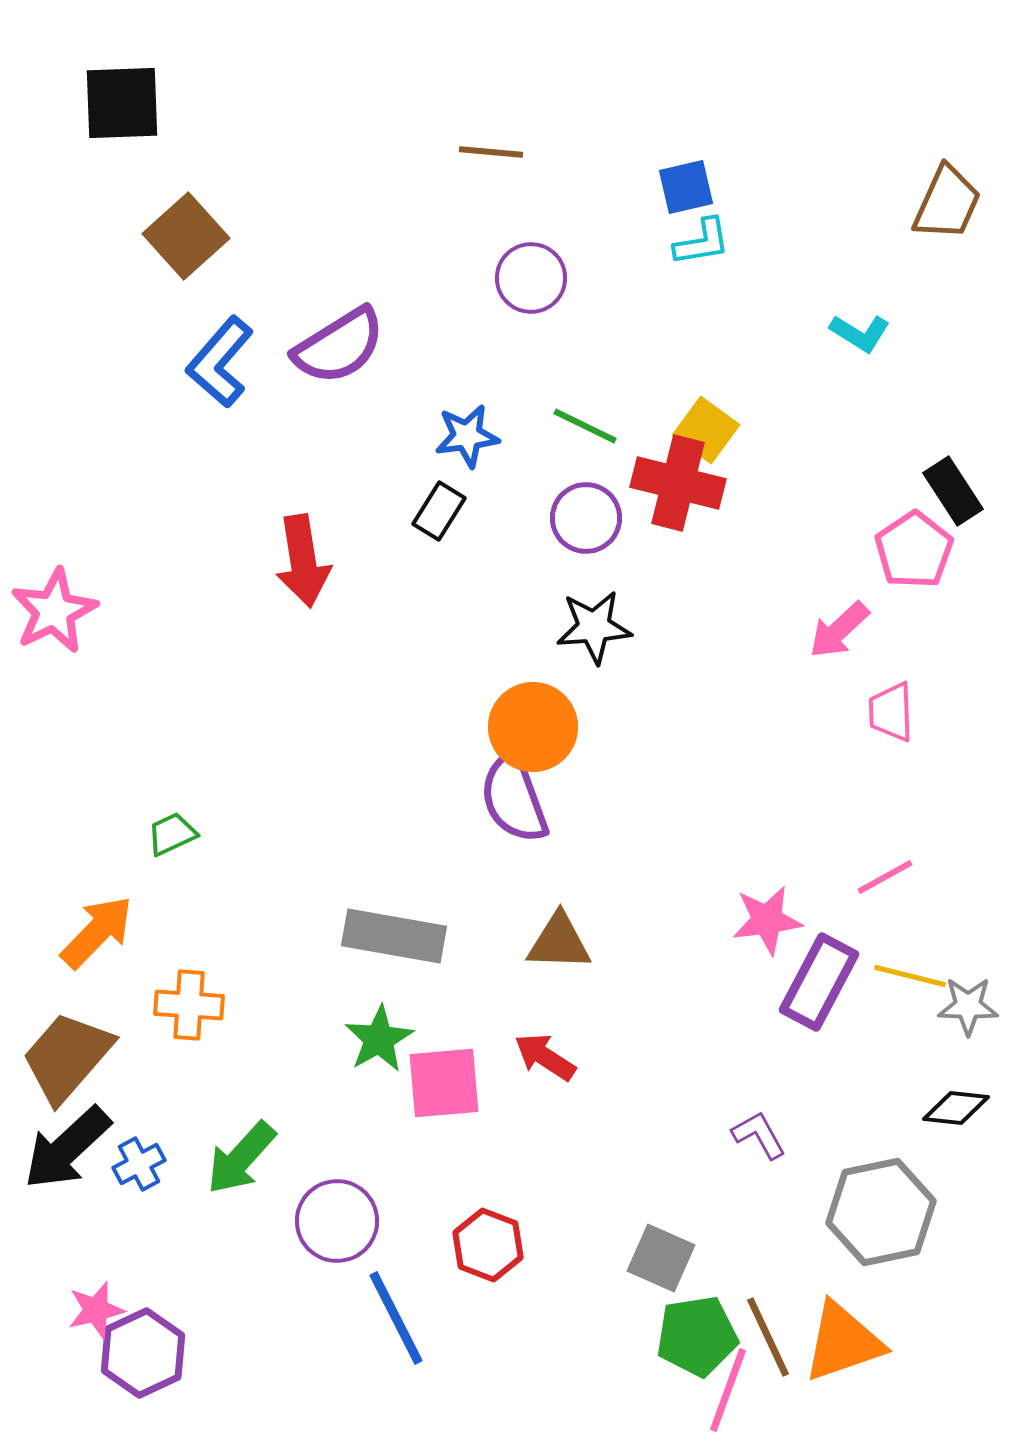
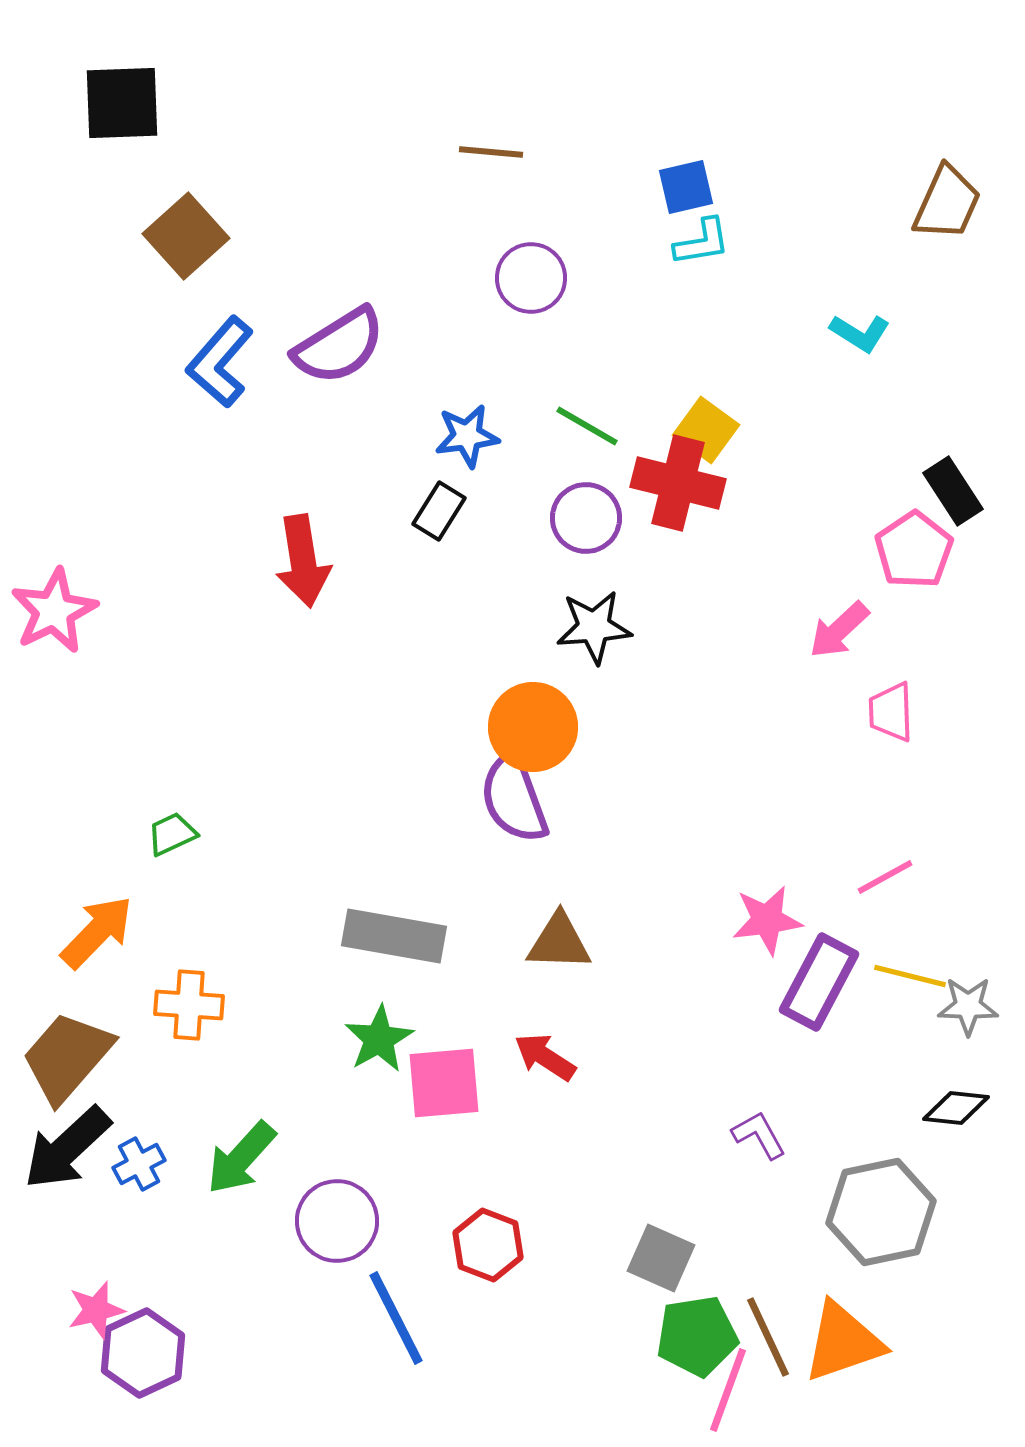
green line at (585, 426): moved 2 px right; rotated 4 degrees clockwise
